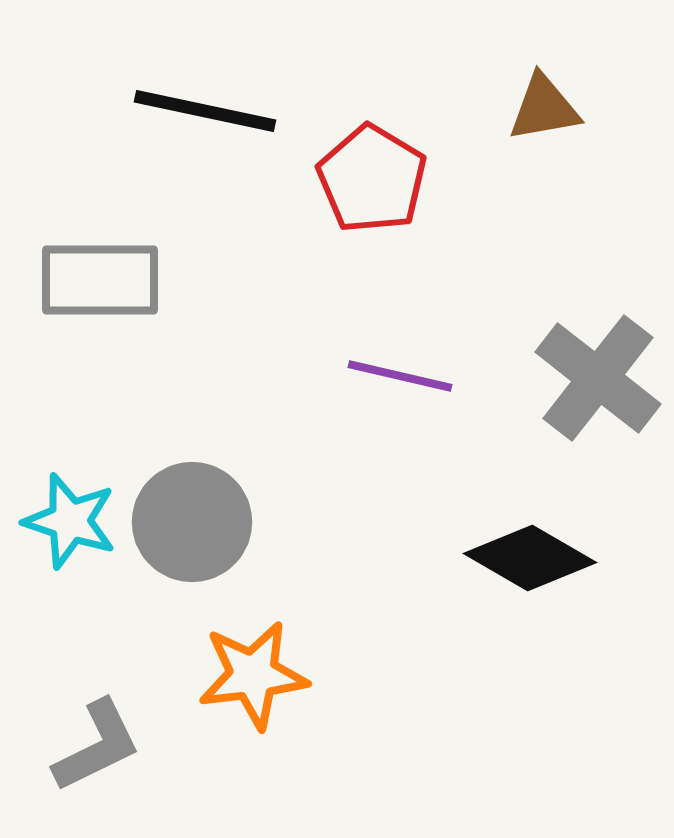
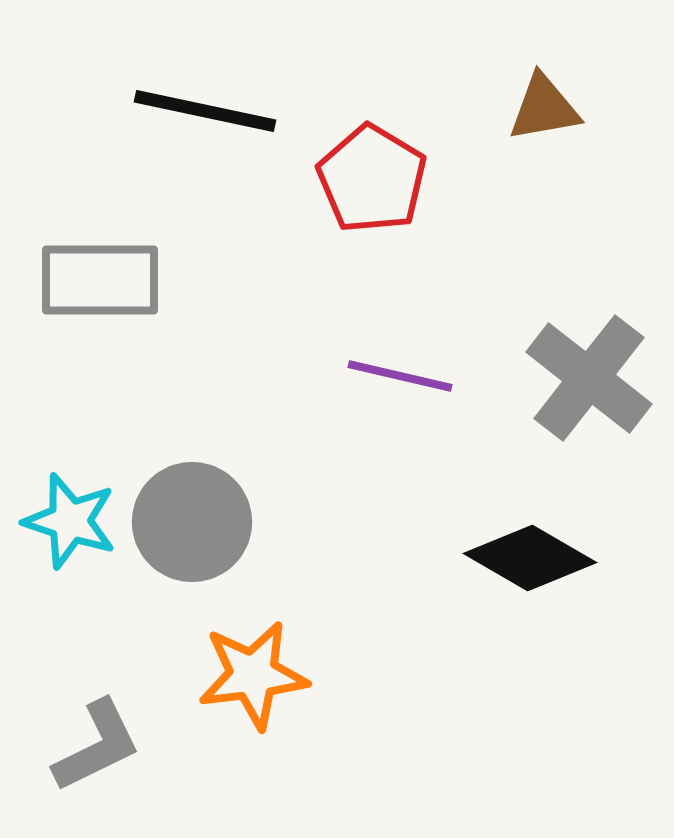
gray cross: moved 9 px left
